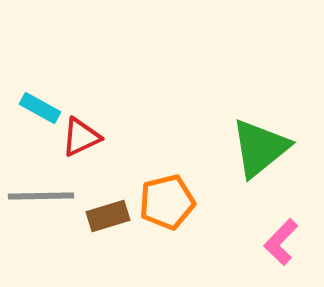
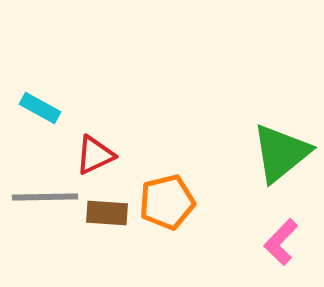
red triangle: moved 14 px right, 18 px down
green triangle: moved 21 px right, 5 px down
gray line: moved 4 px right, 1 px down
brown rectangle: moved 1 px left, 3 px up; rotated 21 degrees clockwise
